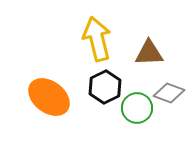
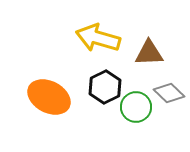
yellow arrow: moved 1 px right, 1 px up; rotated 60 degrees counterclockwise
gray diamond: rotated 24 degrees clockwise
orange ellipse: rotated 9 degrees counterclockwise
green circle: moved 1 px left, 1 px up
